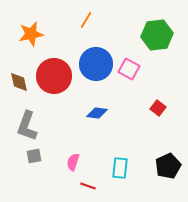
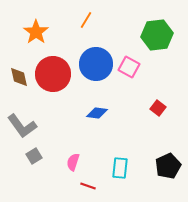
orange star: moved 5 px right, 2 px up; rotated 25 degrees counterclockwise
pink square: moved 2 px up
red circle: moved 1 px left, 2 px up
brown diamond: moved 5 px up
gray L-shape: moved 5 px left; rotated 56 degrees counterclockwise
gray square: rotated 21 degrees counterclockwise
